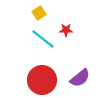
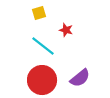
yellow square: rotated 16 degrees clockwise
red star: rotated 16 degrees clockwise
cyan line: moved 7 px down
